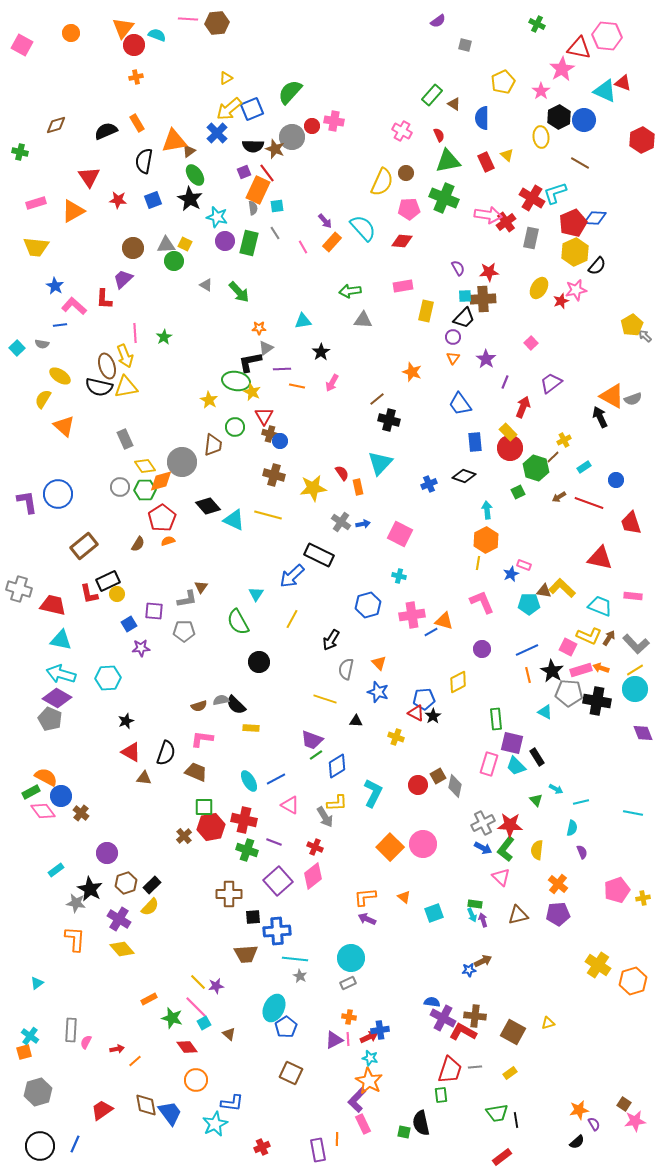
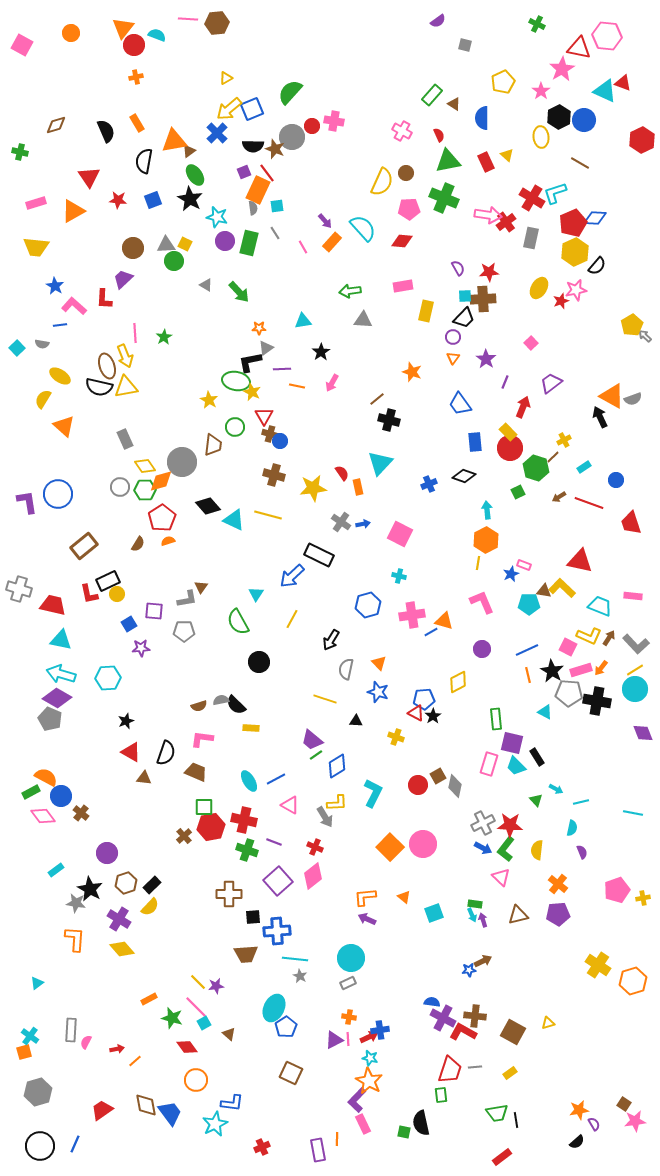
black semicircle at (106, 131): rotated 90 degrees clockwise
red triangle at (600, 558): moved 20 px left, 3 px down
orange arrow at (601, 668): rotated 70 degrees counterclockwise
purple trapezoid at (312, 740): rotated 20 degrees clockwise
pink diamond at (43, 811): moved 5 px down
